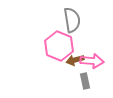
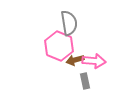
gray semicircle: moved 3 px left, 3 px down
pink arrow: moved 2 px right
